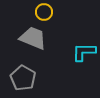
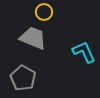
cyan L-shape: rotated 65 degrees clockwise
